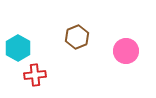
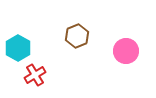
brown hexagon: moved 1 px up
red cross: rotated 25 degrees counterclockwise
